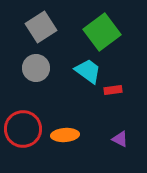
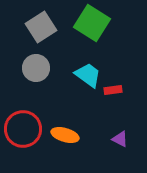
green square: moved 10 px left, 9 px up; rotated 21 degrees counterclockwise
cyan trapezoid: moved 4 px down
orange ellipse: rotated 20 degrees clockwise
